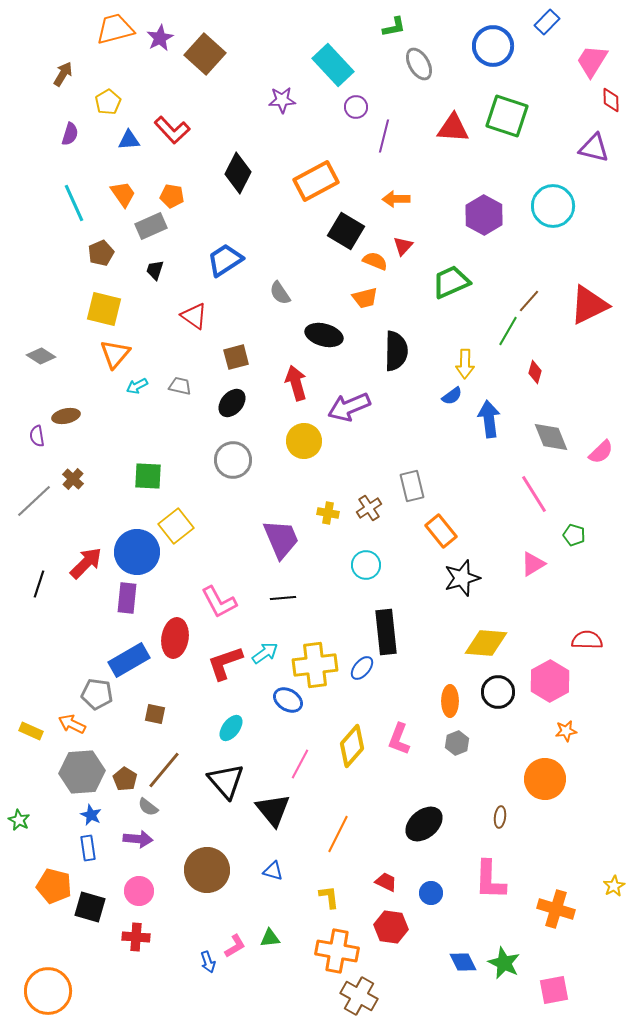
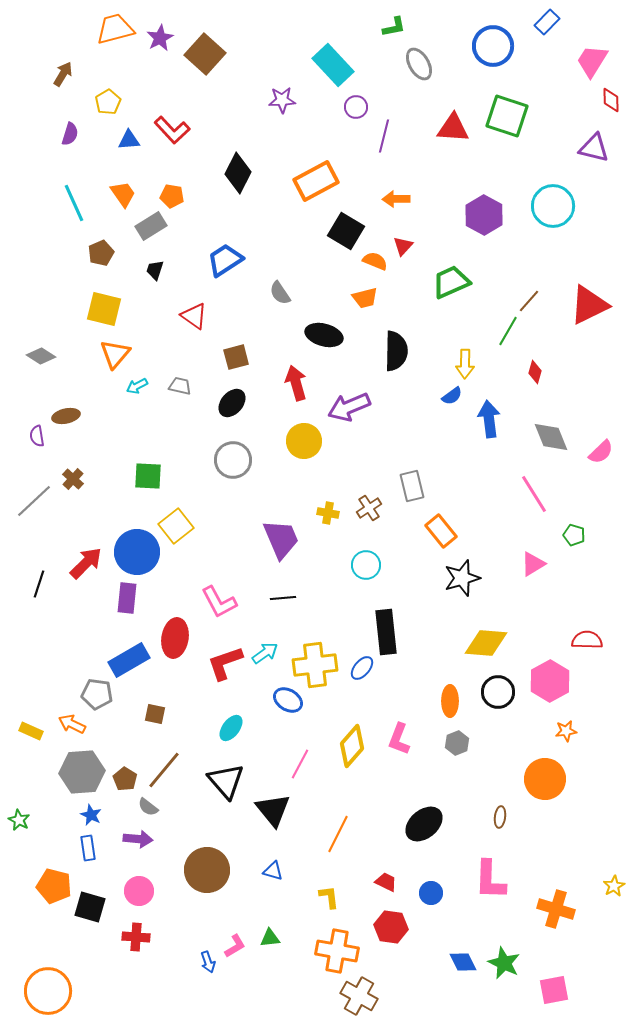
gray rectangle at (151, 226): rotated 8 degrees counterclockwise
